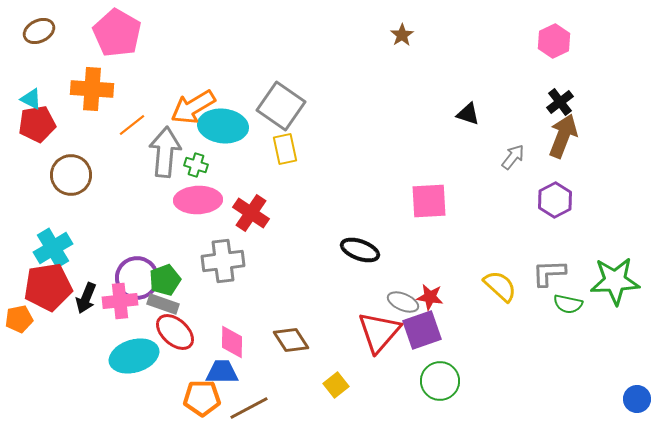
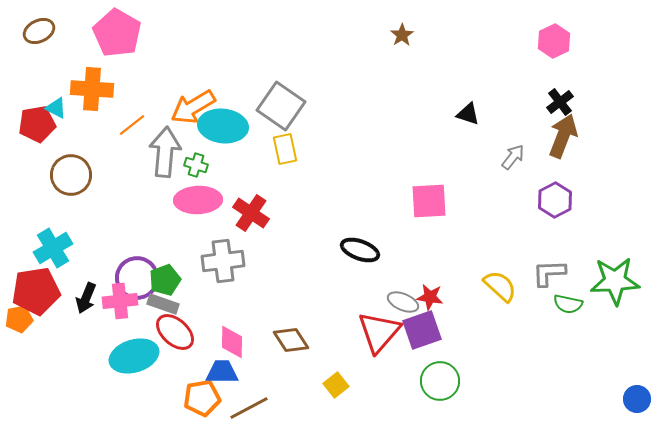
cyan triangle at (31, 99): moved 25 px right, 9 px down
red pentagon at (48, 287): moved 12 px left, 4 px down
orange pentagon at (202, 398): rotated 9 degrees counterclockwise
